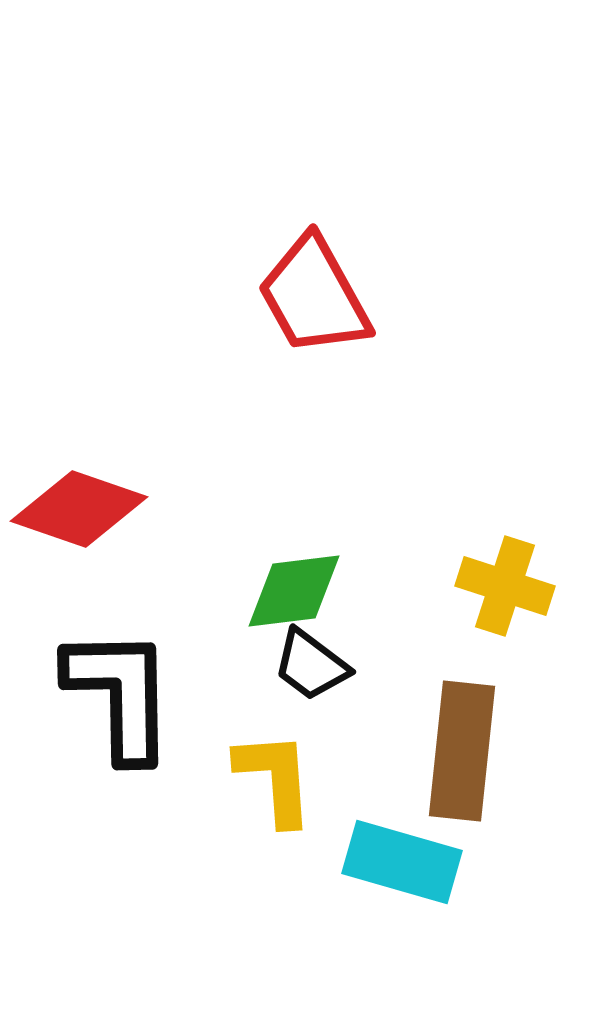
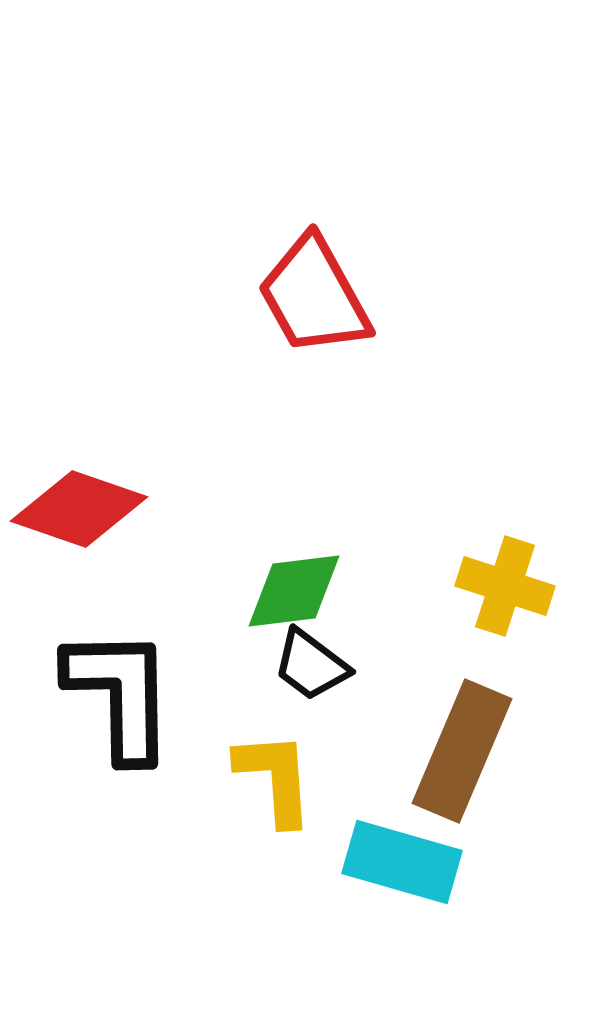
brown rectangle: rotated 17 degrees clockwise
